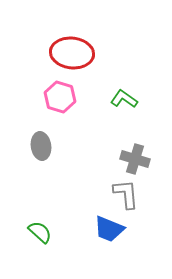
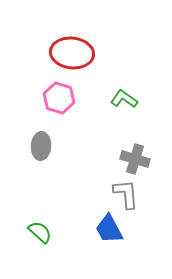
pink hexagon: moved 1 px left, 1 px down
gray ellipse: rotated 12 degrees clockwise
blue trapezoid: rotated 40 degrees clockwise
